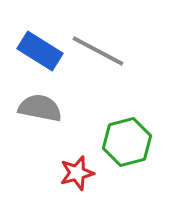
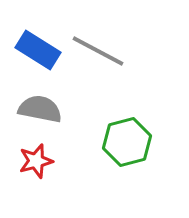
blue rectangle: moved 2 px left, 1 px up
gray semicircle: moved 1 px down
red star: moved 41 px left, 12 px up
